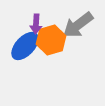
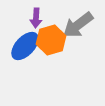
purple arrow: moved 6 px up
